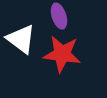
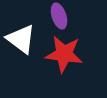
red star: moved 2 px right
